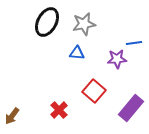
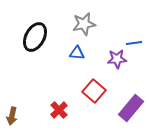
black ellipse: moved 12 px left, 15 px down
brown arrow: rotated 24 degrees counterclockwise
